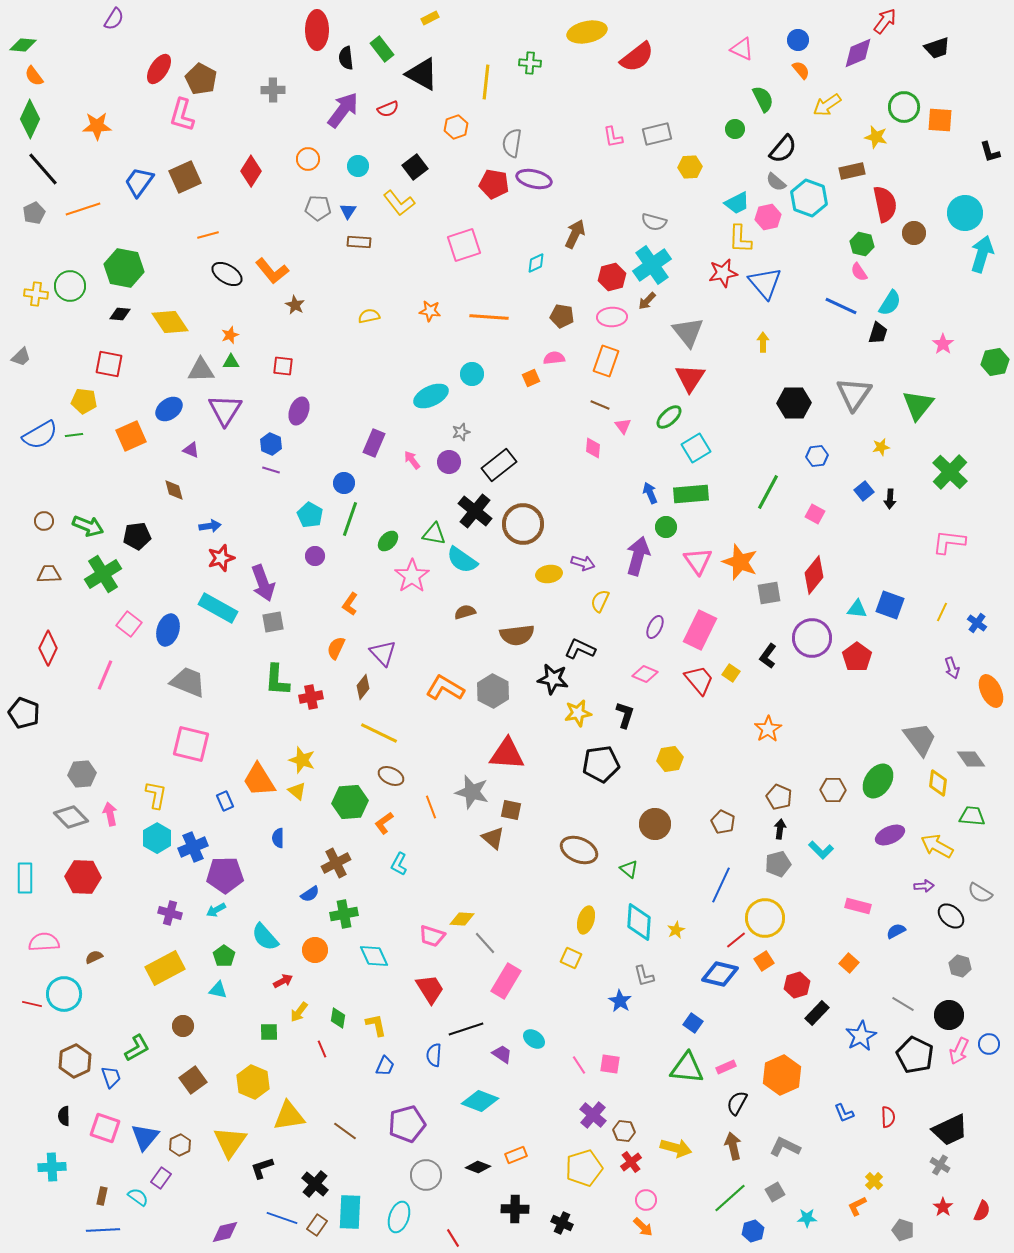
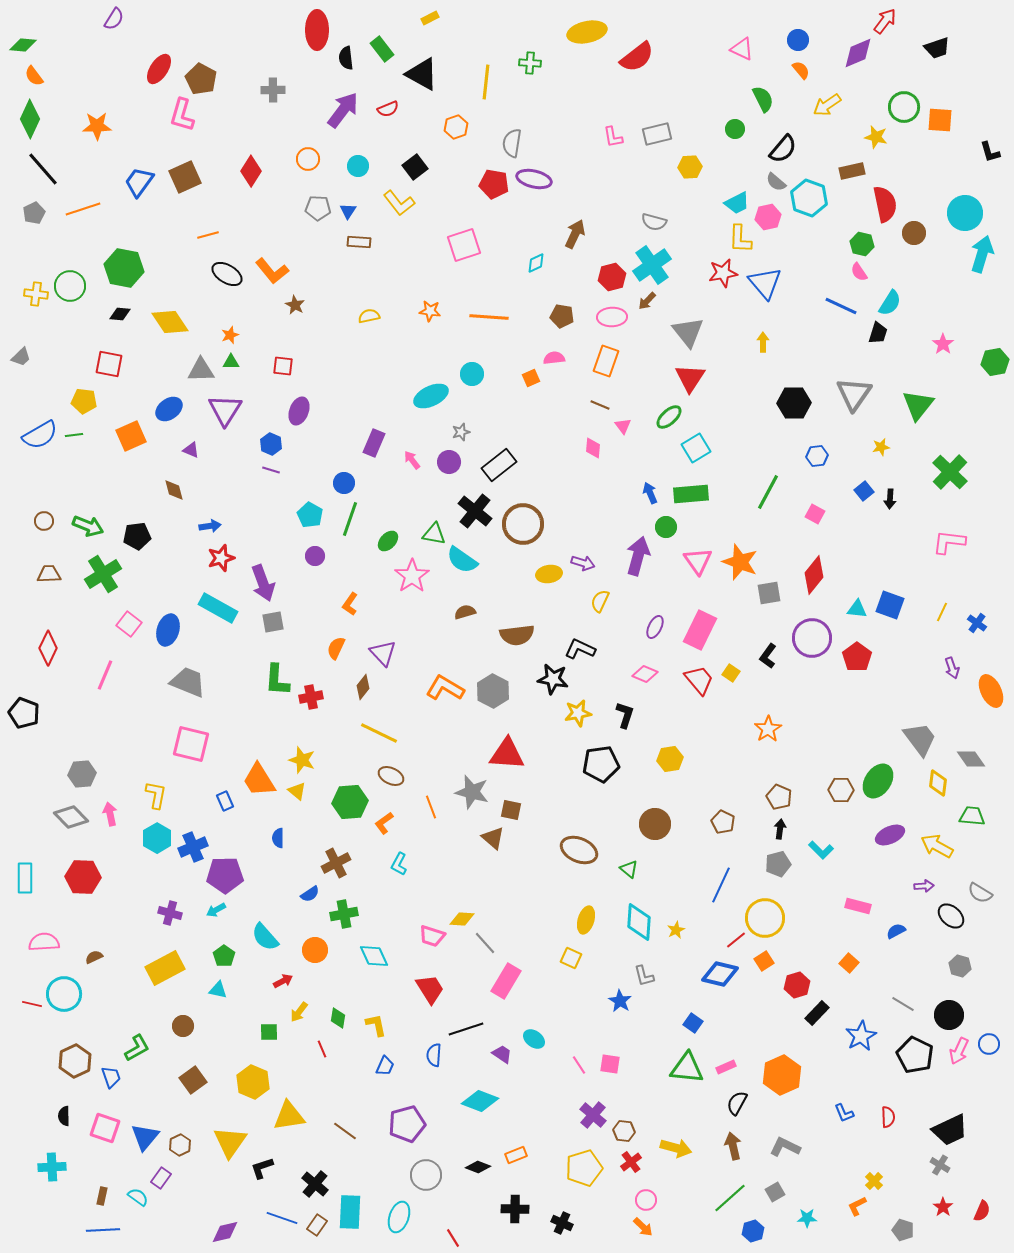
brown hexagon at (833, 790): moved 8 px right
